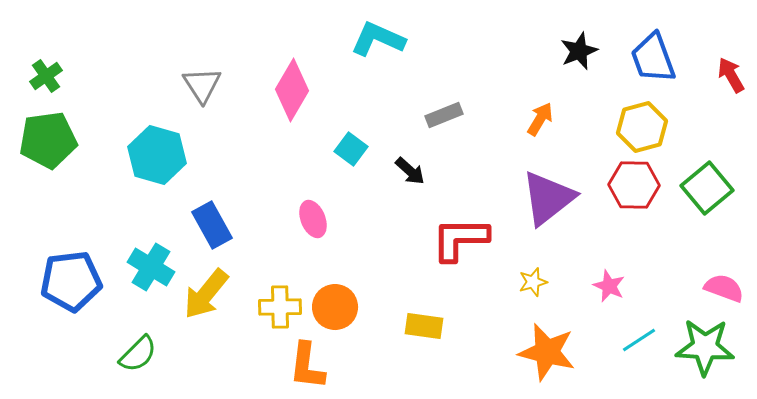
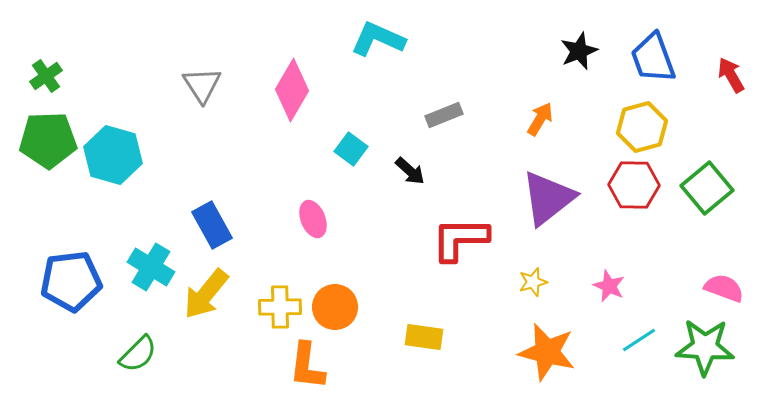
green pentagon: rotated 6 degrees clockwise
cyan hexagon: moved 44 px left
yellow rectangle: moved 11 px down
